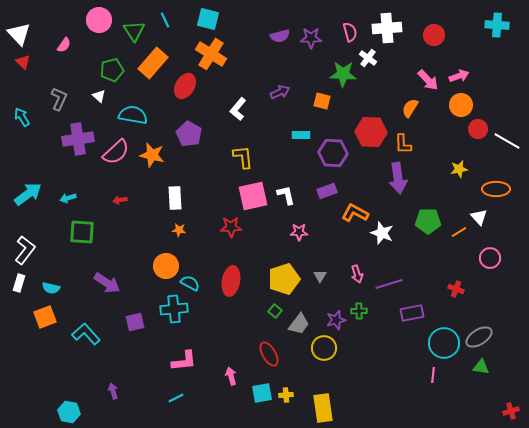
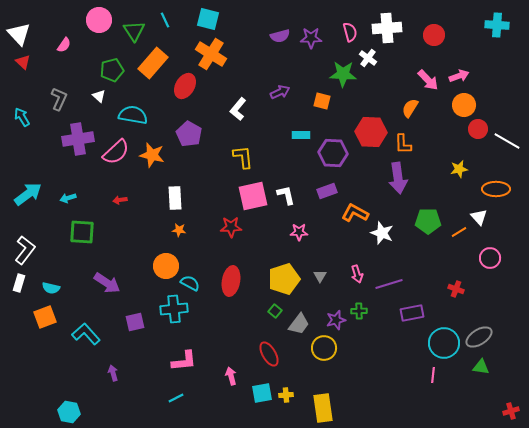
orange circle at (461, 105): moved 3 px right
purple arrow at (113, 391): moved 18 px up
